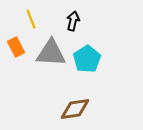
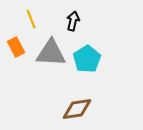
brown diamond: moved 2 px right
